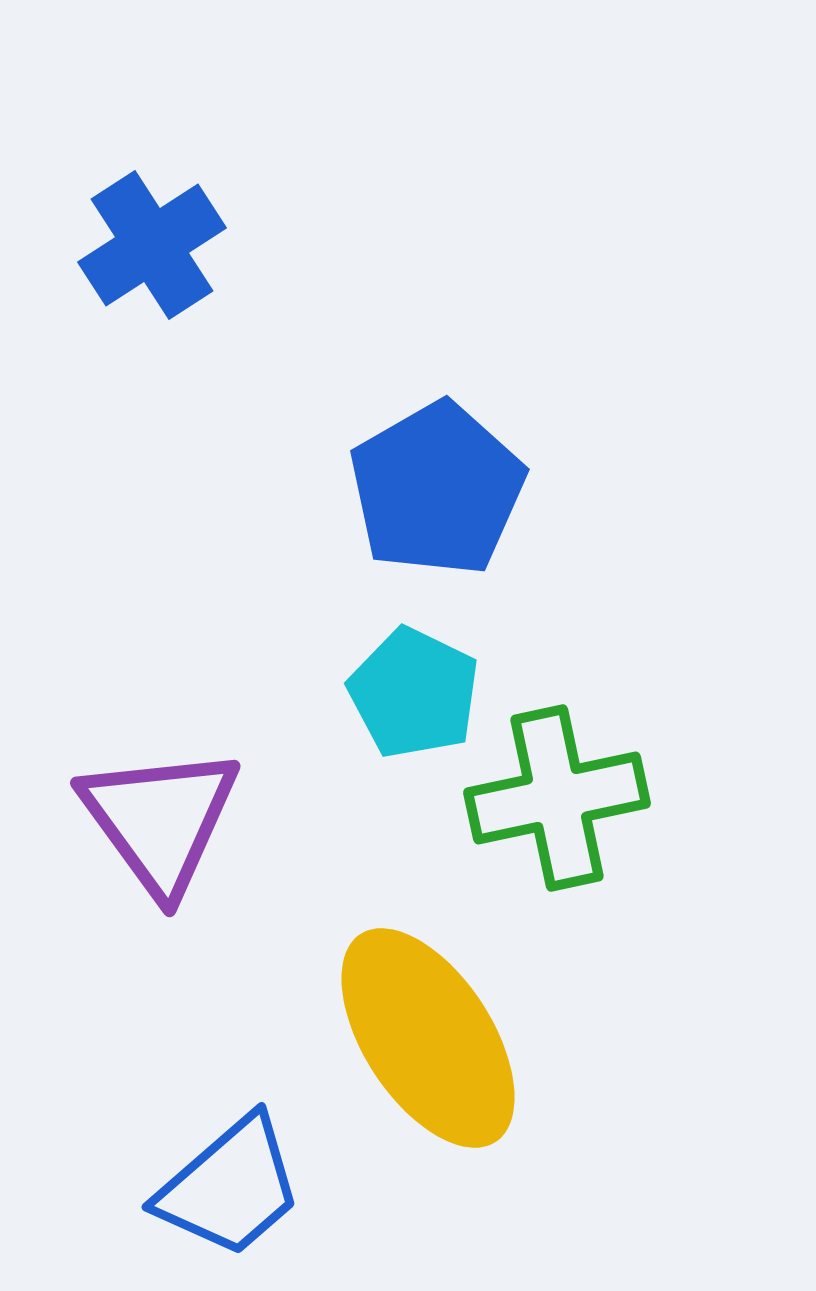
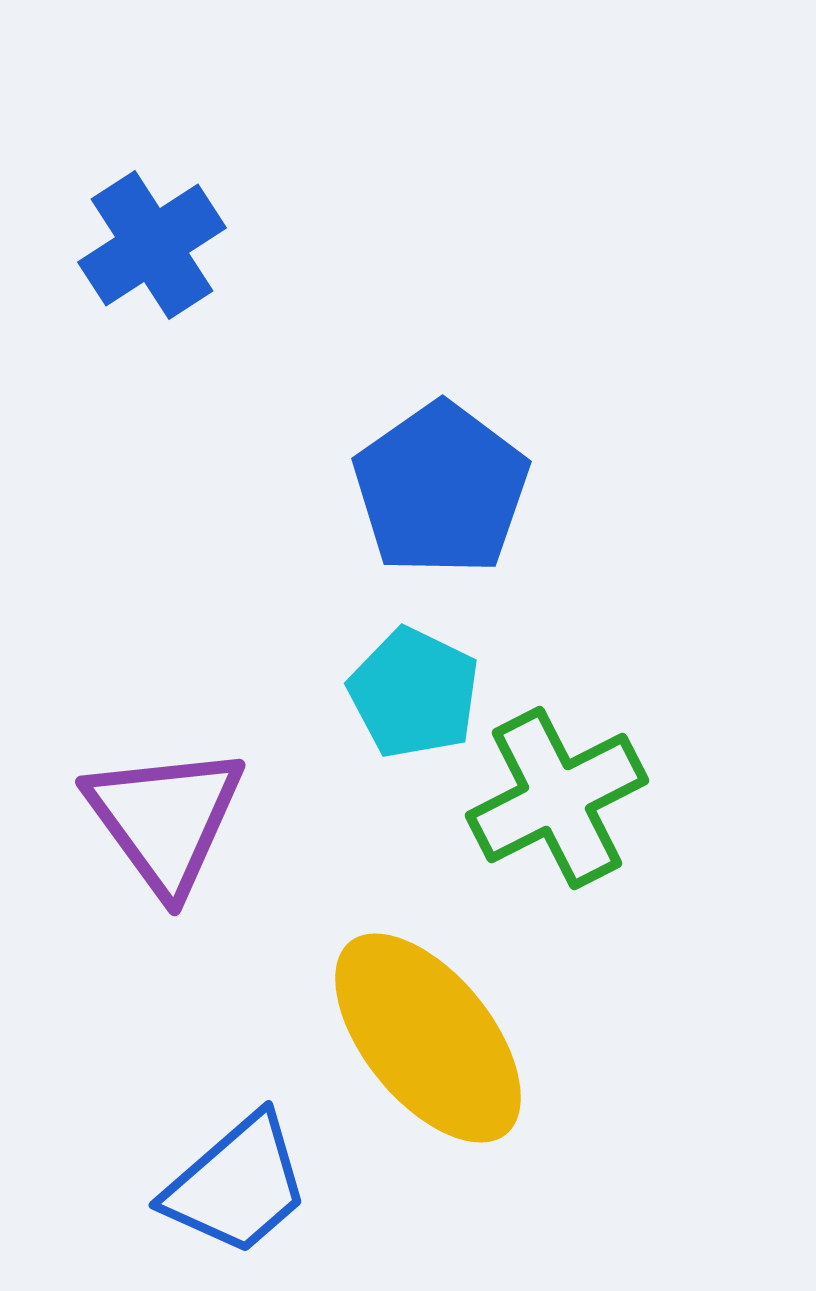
blue pentagon: moved 4 px right; rotated 5 degrees counterclockwise
green cross: rotated 15 degrees counterclockwise
purple triangle: moved 5 px right, 1 px up
yellow ellipse: rotated 6 degrees counterclockwise
blue trapezoid: moved 7 px right, 2 px up
